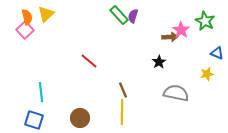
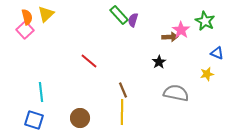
purple semicircle: moved 4 px down
